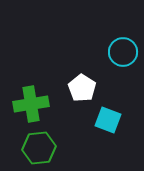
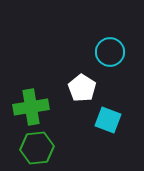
cyan circle: moved 13 px left
green cross: moved 3 px down
green hexagon: moved 2 px left
